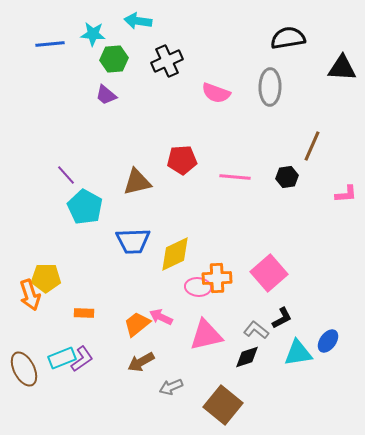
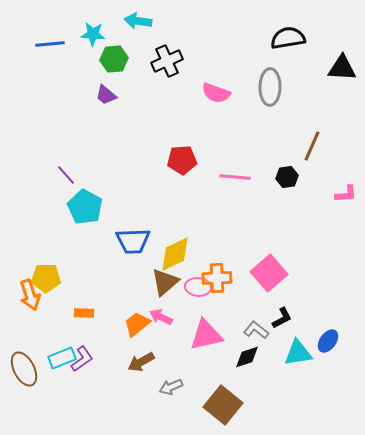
brown triangle: moved 28 px right, 100 px down; rotated 28 degrees counterclockwise
